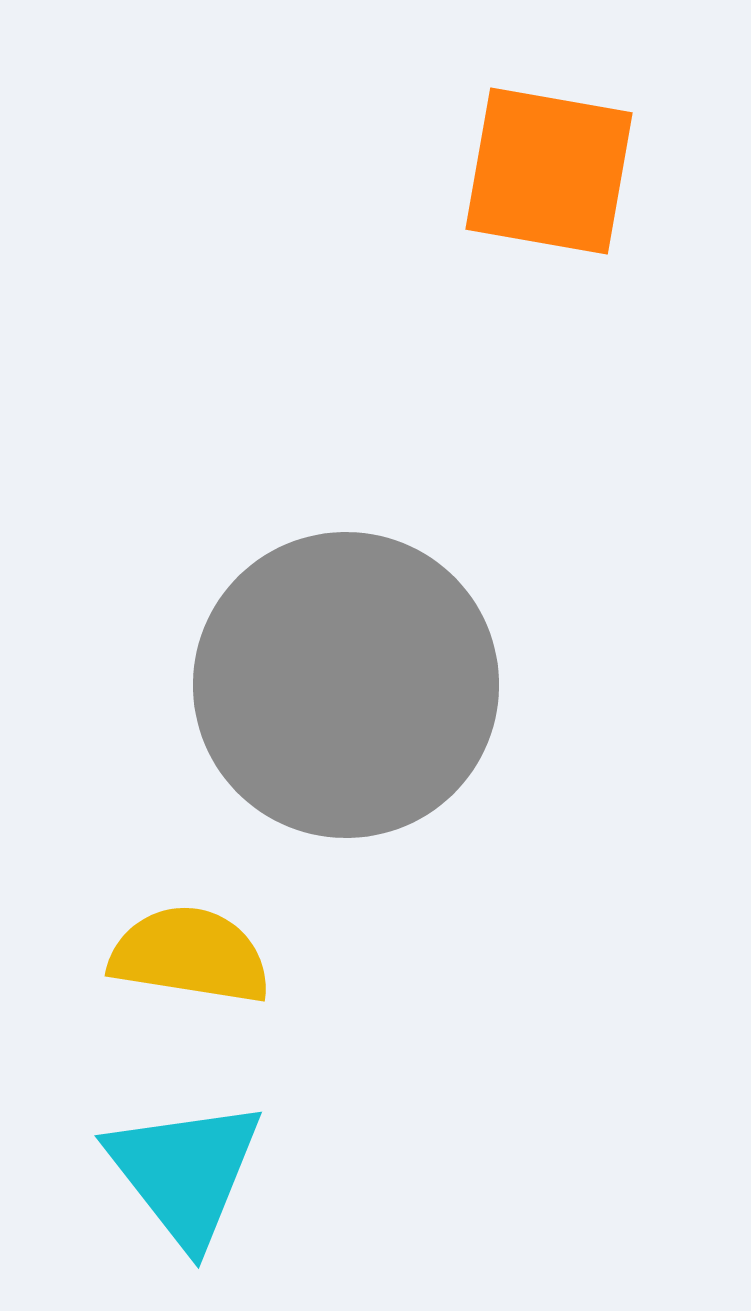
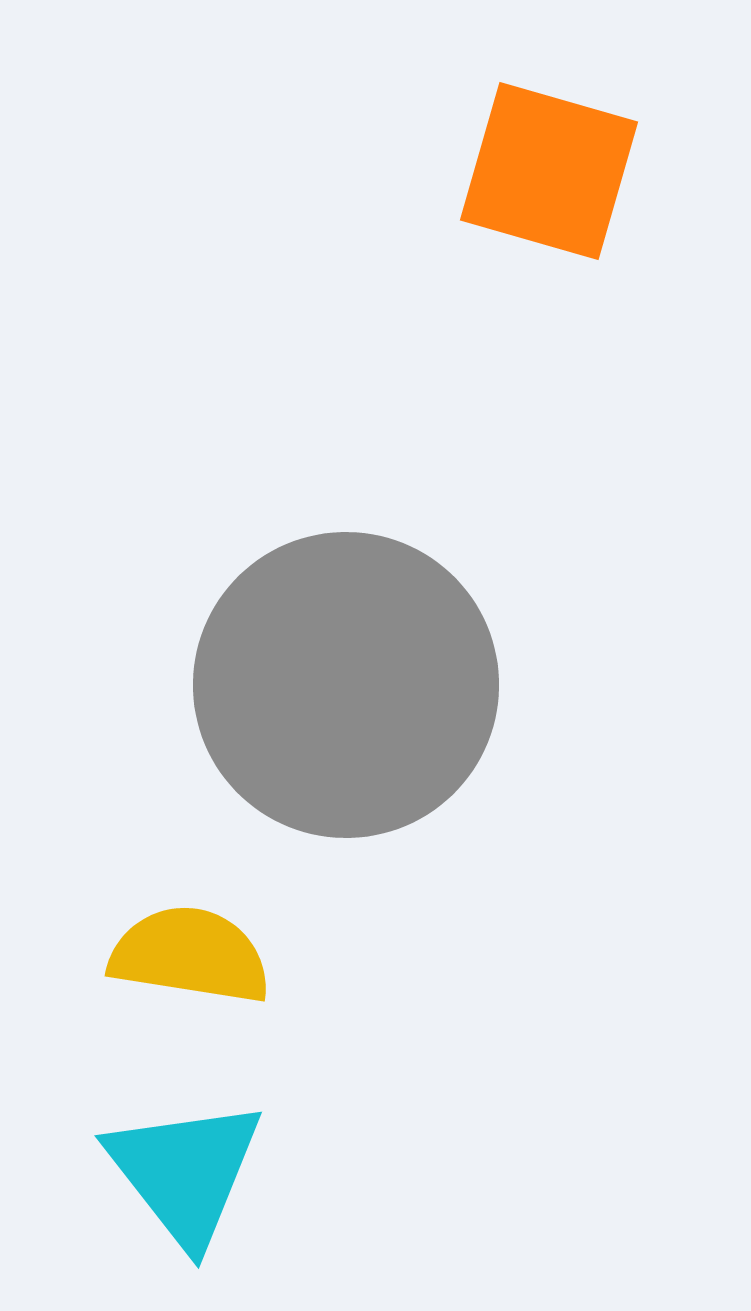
orange square: rotated 6 degrees clockwise
